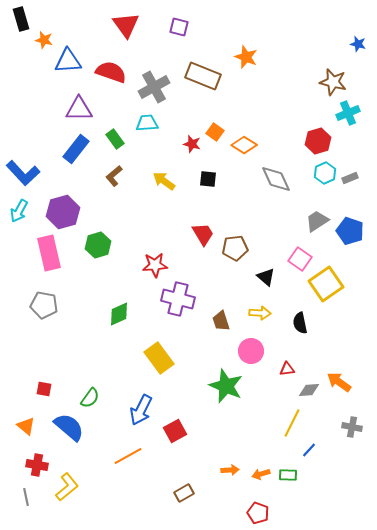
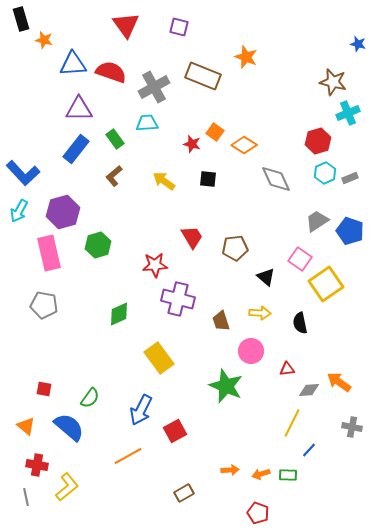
blue triangle at (68, 61): moved 5 px right, 3 px down
red trapezoid at (203, 234): moved 11 px left, 3 px down
